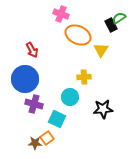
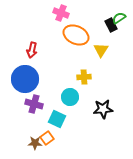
pink cross: moved 1 px up
orange ellipse: moved 2 px left
red arrow: rotated 42 degrees clockwise
